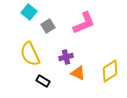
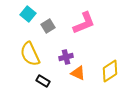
cyan square: moved 1 px left, 2 px down
